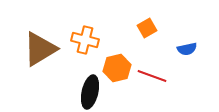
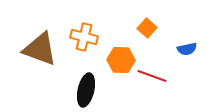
orange square: rotated 18 degrees counterclockwise
orange cross: moved 1 px left, 3 px up
brown triangle: rotated 51 degrees clockwise
orange hexagon: moved 4 px right, 8 px up; rotated 16 degrees clockwise
black ellipse: moved 4 px left, 2 px up
